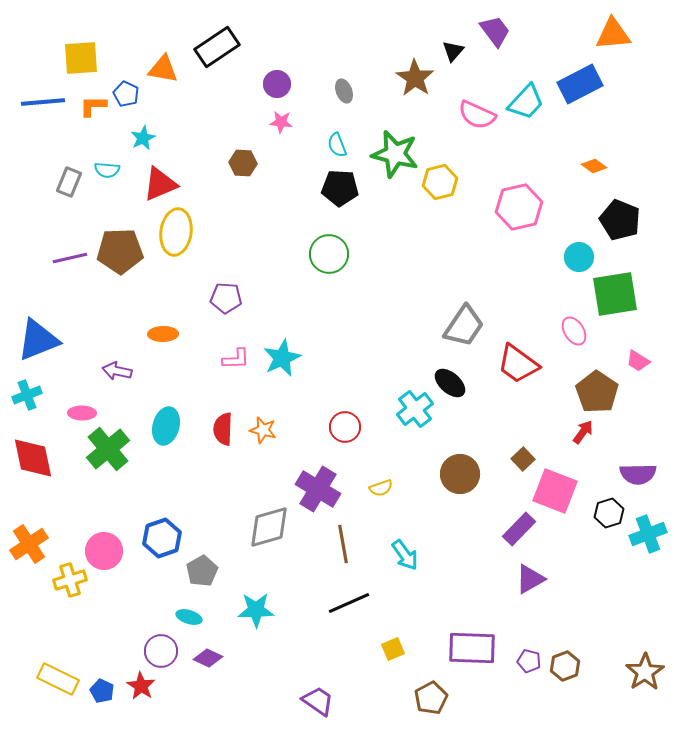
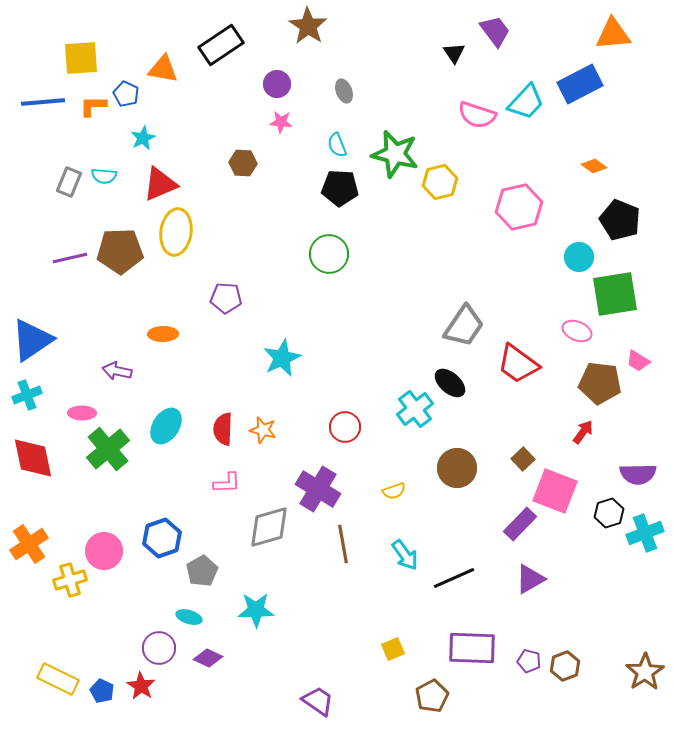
black rectangle at (217, 47): moved 4 px right, 2 px up
black triangle at (453, 51): moved 1 px right, 2 px down; rotated 15 degrees counterclockwise
brown star at (415, 78): moved 107 px left, 52 px up
pink semicircle at (477, 115): rotated 6 degrees counterclockwise
cyan semicircle at (107, 170): moved 3 px left, 6 px down
pink ellipse at (574, 331): moved 3 px right; rotated 36 degrees counterclockwise
blue triangle at (38, 340): moved 6 px left; rotated 12 degrees counterclockwise
pink L-shape at (236, 359): moved 9 px left, 124 px down
brown pentagon at (597, 392): moved 3 px right, 9 px up; rotated 27 degrees counterclockwise
cyan ellipse at (166, 426): rotated 18 degrees clockwise
brown circle at (460, 474): moved 3 px left, 6 px up
yellow semicircle at (381, 488): moved 13 px right, 3 px down
purple rectangle at (519, 529): moved 1 px right, 5 px up
cyan cross at (648, 534): moved 3 px left, 1 px up
black line at (349, 603): moved 105 px right, 25 px up
purple circle at (161, 651): moved 2 px left, 3 px up
brown pentagon at (431, 698): moved 1 px right, 2 px up
